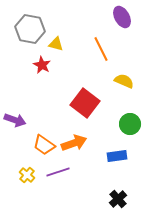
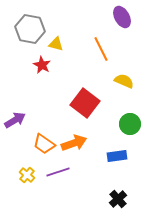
purple arrow: rotated 50 degrees counterclockwise
orange trapezoid: moved 1 px up
